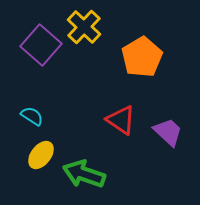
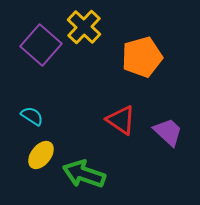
orange pentagon: rotated 15 degrees clockwise
